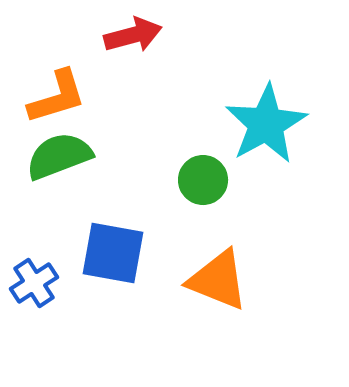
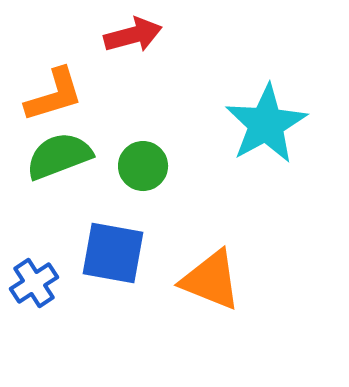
orange L-shape: moved 3 px left, 2 px up
green circle: moved 60 px left, 14 px up
orange triangle: moved 7 px left
